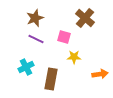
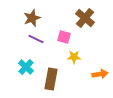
brown star: moved 3 px left
cyan cross: rotated 21 degrees counterclockwise
